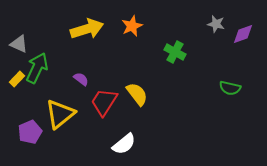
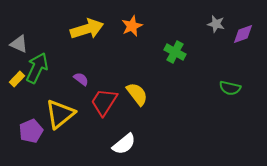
purple pentagon: moved 1 px right, 1 px up
